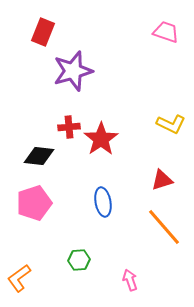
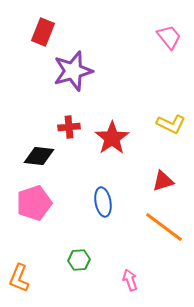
pink trapezoid: moved 3 px right, 5 px down; rotated 32 degrees clockwise
red star: moved 11 px right, 1 px up
red triangle: moved 1 px right, 1 px down
orange line: rotated 12 degrees counterclockwise
orange L-shape: rotated 32 degrees counterclockwise
